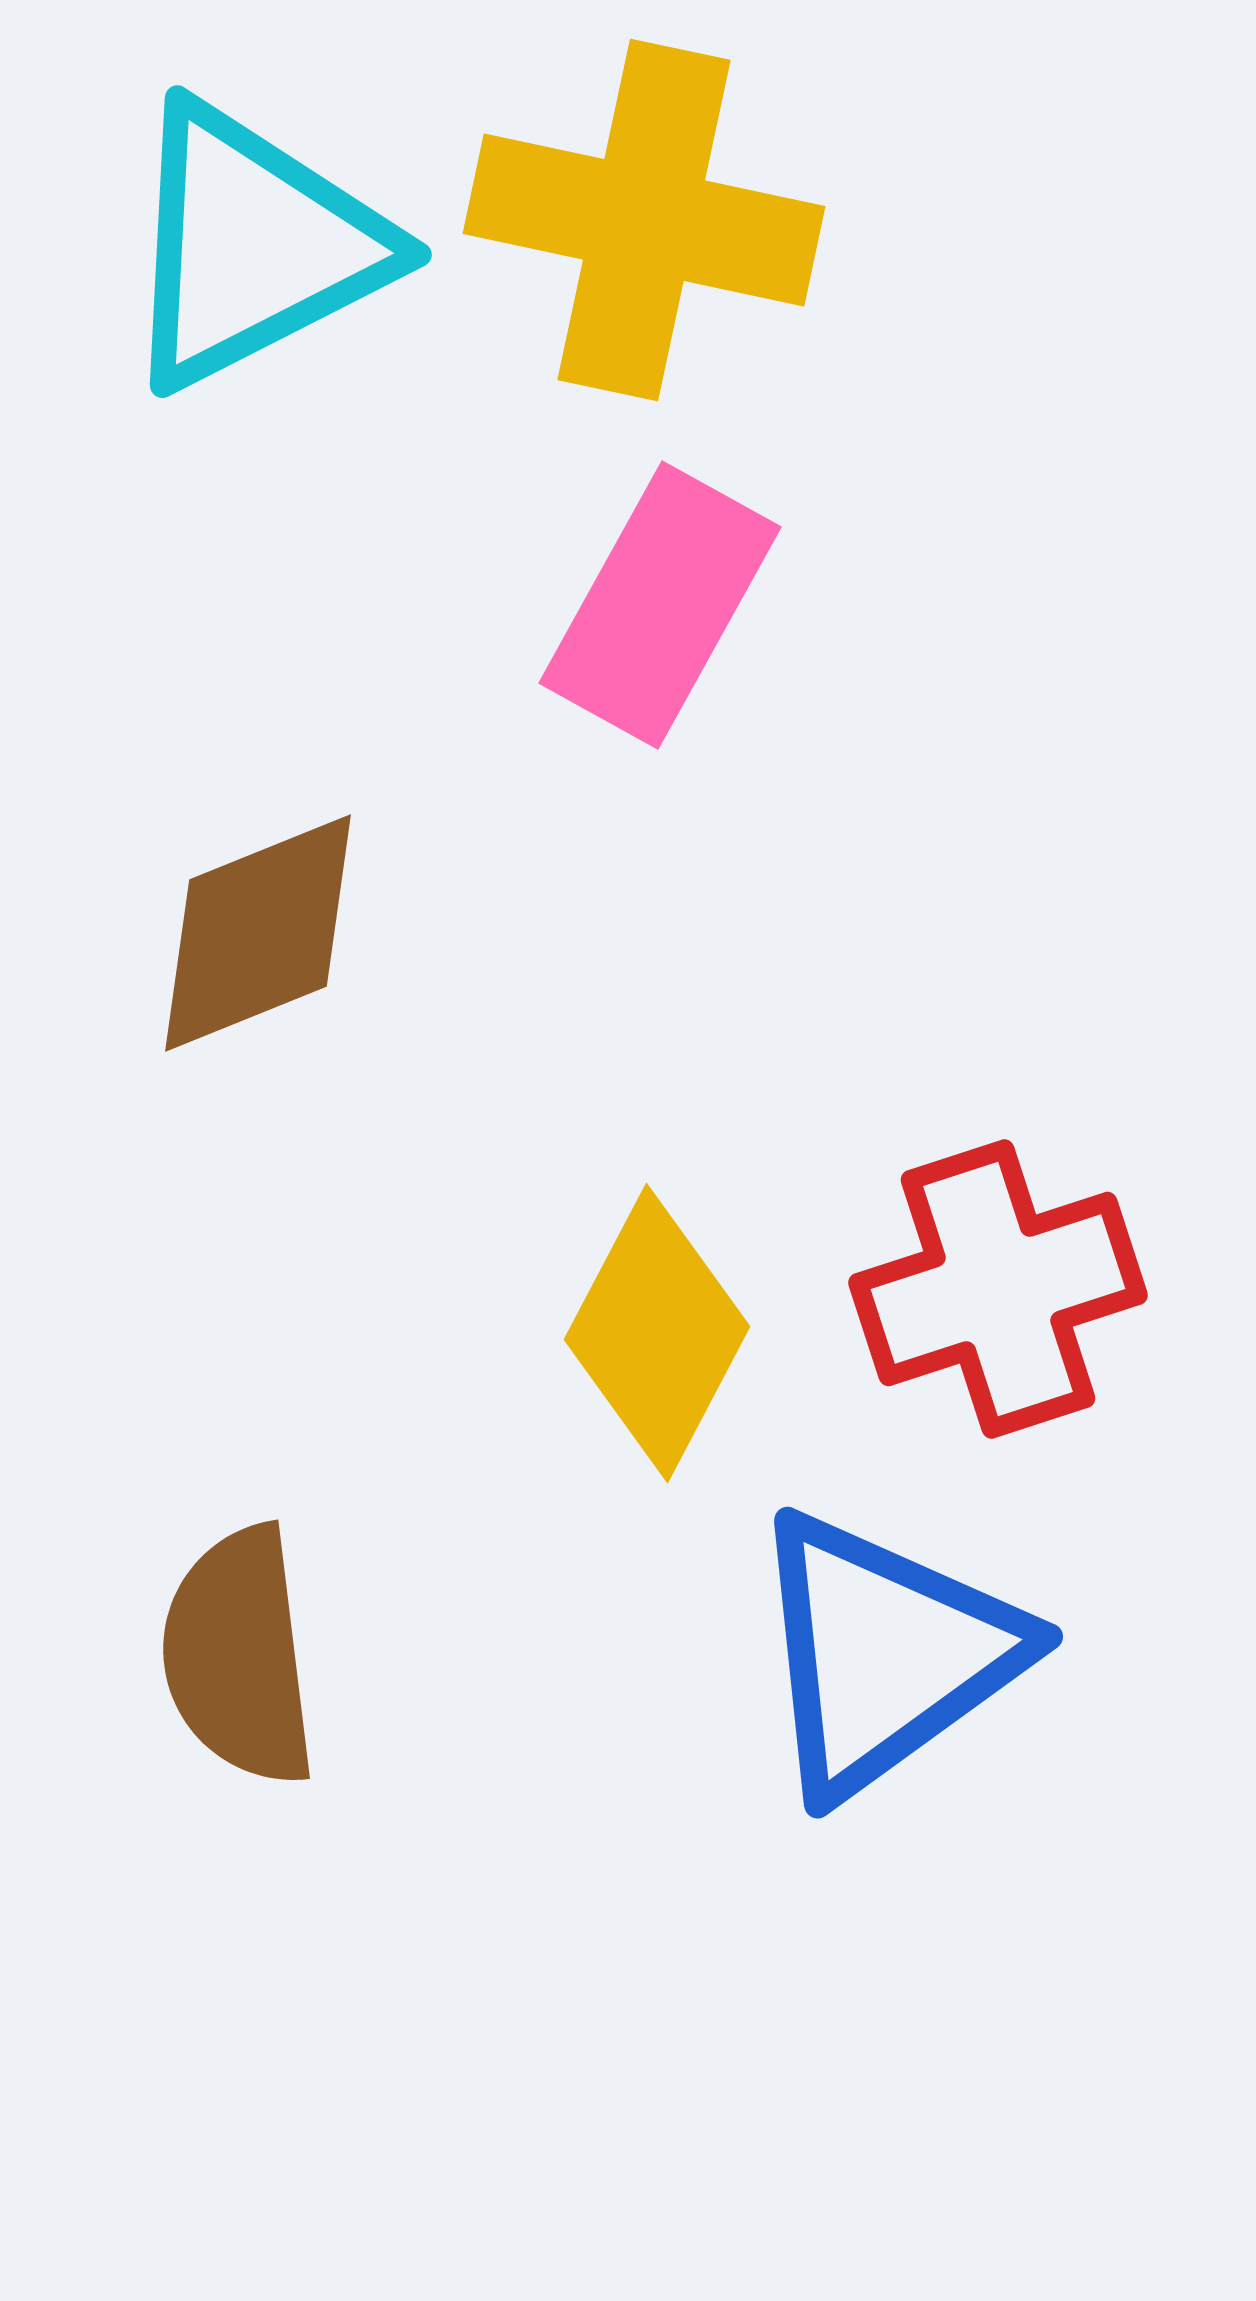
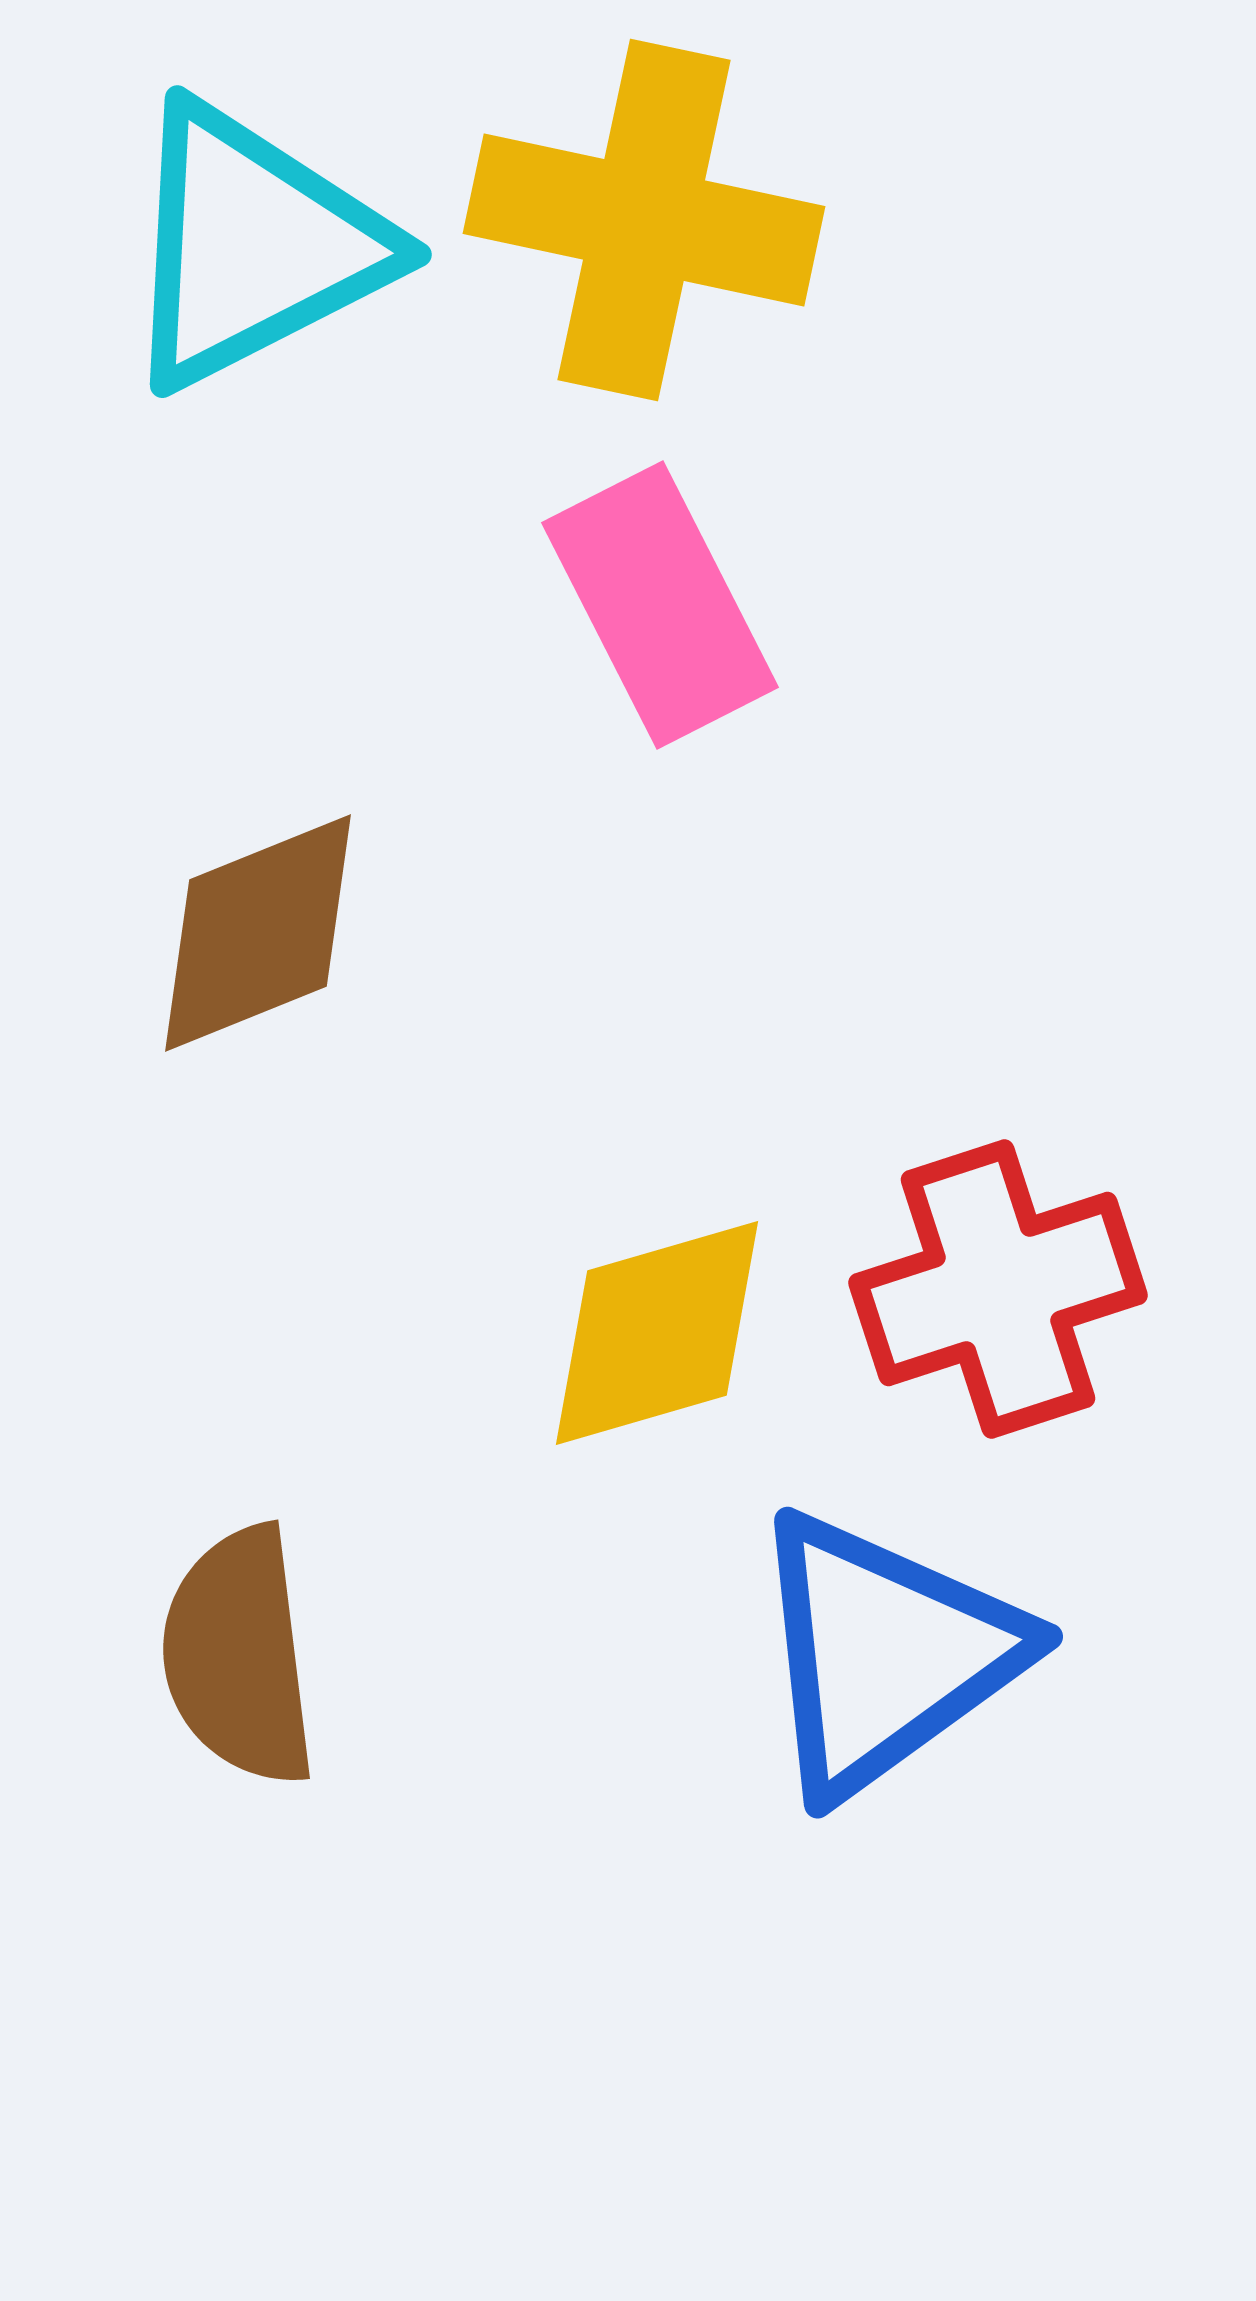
pink rectangle: rotated 56 degrees counterclockwise
yellow diamond: rotated 46 degrees clockwise
